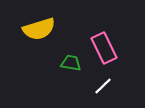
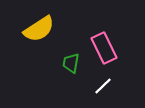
yellow semicircle: rotated 16 degrees counterclockwise
green trapezoid: rotated 90 degrees counterclockwise
